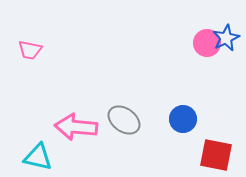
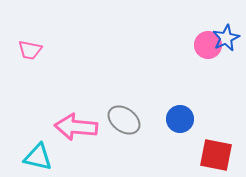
pink circle: moved 1 px right, 2 px down
blue circle: moved 3 px left
